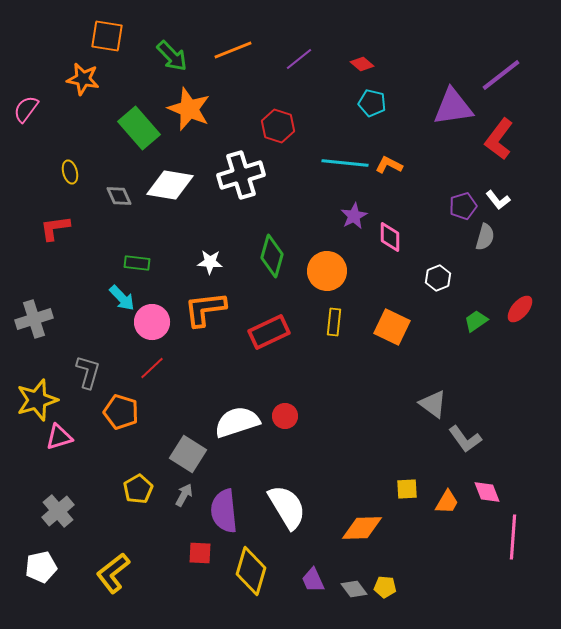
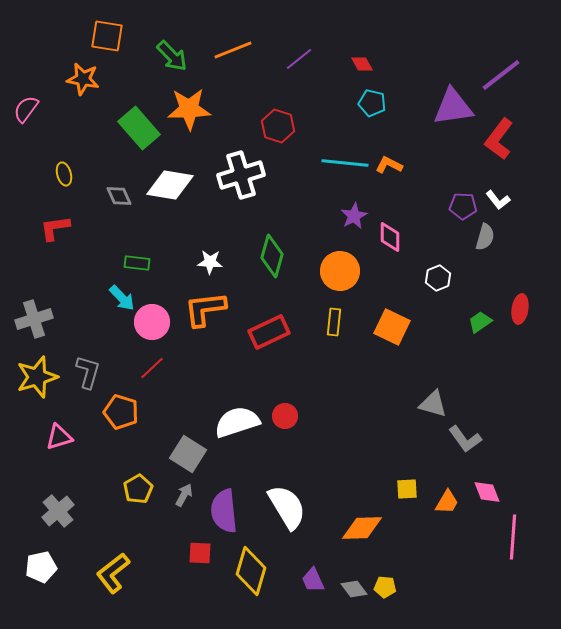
red diamond at (362, 64): rotated 20 degrees clockwise
orange star at (189, 109): rotated 24 degrees counterclockwise
yellow ellipse at (70, 172): moved 6 px left, 2 px down
purple pentagon at (463, 206): rotated 20 degrees clockwise
orange circle at (327, 271): moved 13 px right
red ellipse at (520, 309): rotated 32 degrees counterclockwise
green trapezoid at (476, 321): moved 4 px right, 1 px down
yellow star at (37, 400): moved 23 px up
gray triangle at (433, 404): rotated 20 degrees counterclockwise
